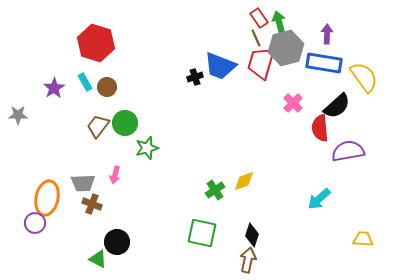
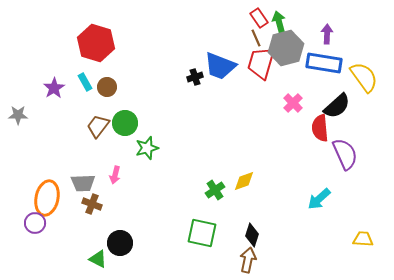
purple semicircle: moved 3 px left, 3 px down; rotated 76 degrees clockwise
black circle: moved 3 px right, 1 px down
